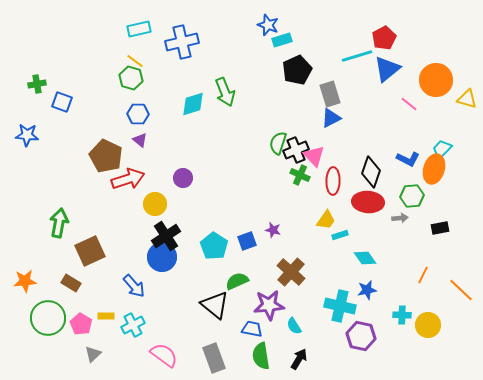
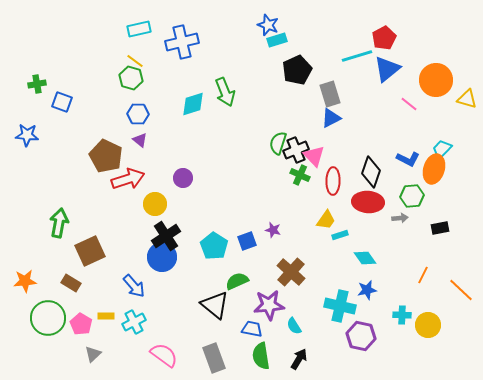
cyan rectangle at (282, 40): moved 5 px left
cyan cross at (133, 325): moved 1 px right, 3 px up
